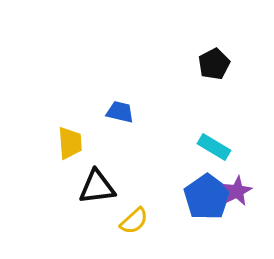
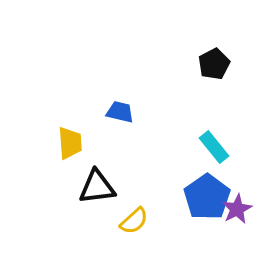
cyan rectangle: rotated 20 degrees clockwise
purple star: moved 18 px down
